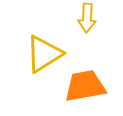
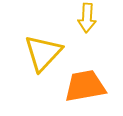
yellow triangle: moved 1 px left, 1 px up; rotated 15 degrees counterclockwise
